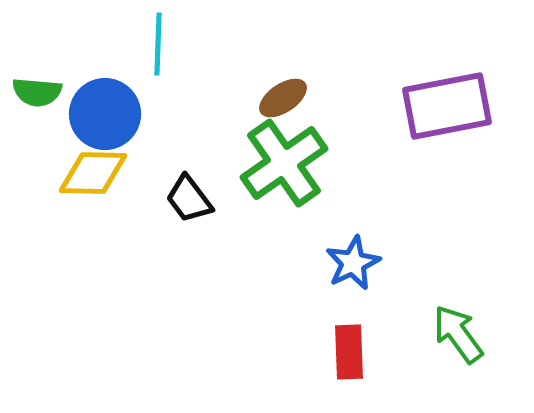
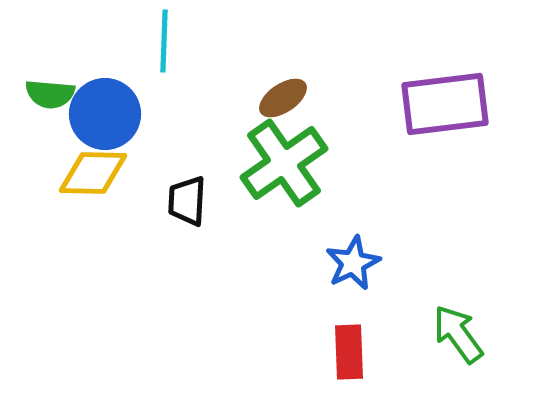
cyan line: moved 6 px right, 3 px up
green semicircle: moved 13 px right, 2 px down
purple rectangle: moved 2 px left, 2 px up; rotated 4 degrees clockwise
black trapezoid: moved 2 px left, 2 px down; rotated 40 degrees clockwise
